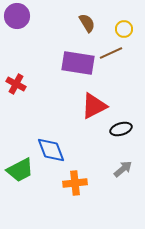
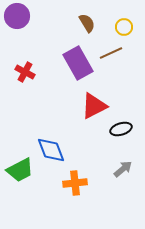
yellow circle: moved 2 px up
purple rectangle: rotated 52 degrees clockwise
red cross: moved 9 px right, 12 px up
